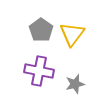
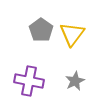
purple cross: moved 10 px left, 10 px down
gray star: moved 3 px up; rotated 12 degrees counterclockwise
